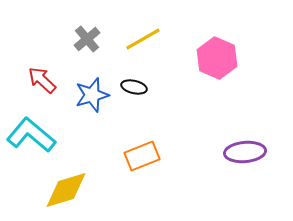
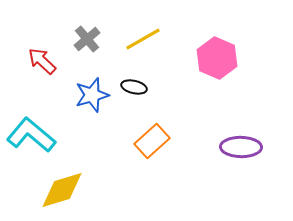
red arrow: moved 19 px up
purple ellipse: moved 4 px left, 5 px up; rotated 6 degrees clockwise
orange rectangle: moved 10 px right, 15 px up; rotated 20 degrees counterclockwise
yellow diamond: moved 4 px left
